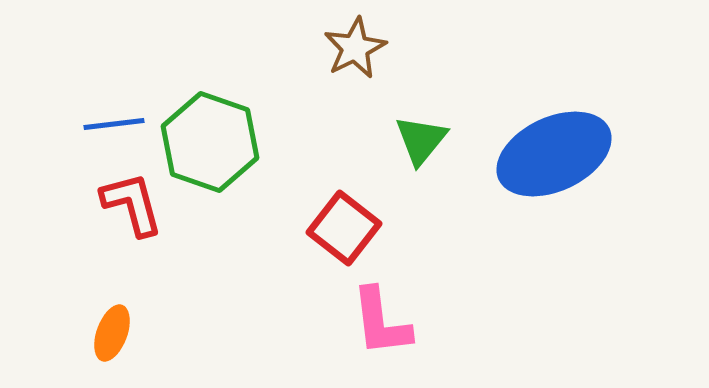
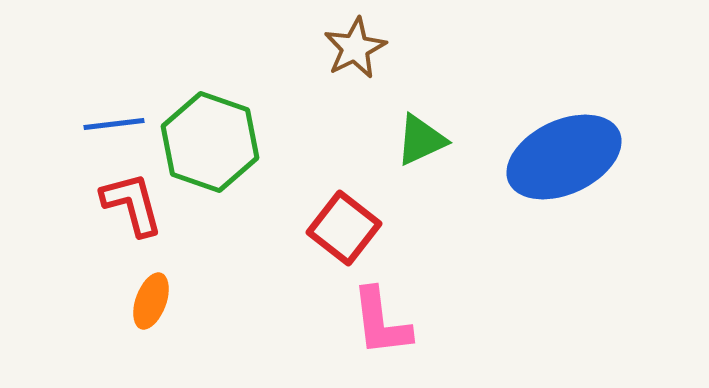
green triangle: rotated 26 degrees clockwise
blue ellipse: moved 10 px right, 3 px down
orange ellipse: moved 39 px right, 32 px up
